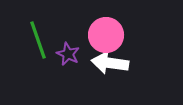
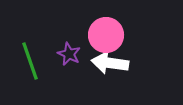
green line: moved 8 px left, 21 px down
purple star: moved 1 px right
